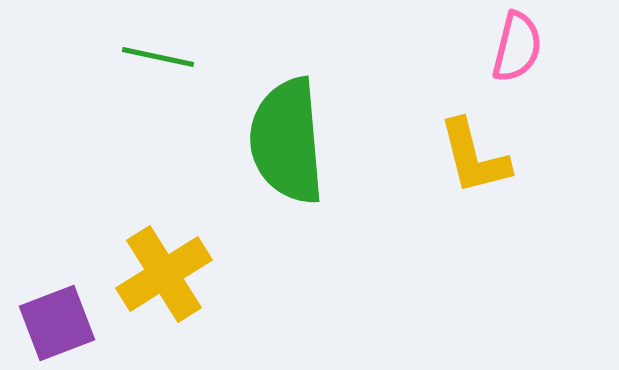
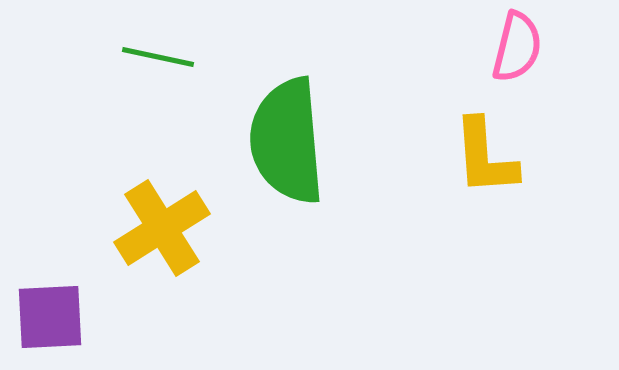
yellow L-shape: moved 11 px right; rotated 10 degrees clockwise
yellow cross: moved 2 px left, 46 px up
purple square: moved 7 px left, 6 px up; rotated 18 degrees clockwise
